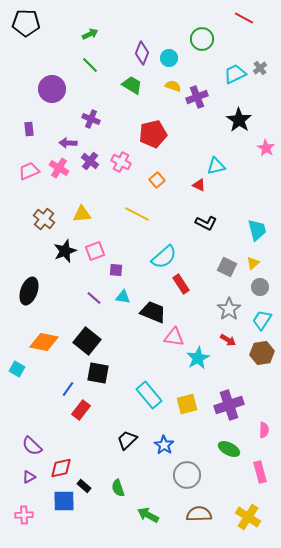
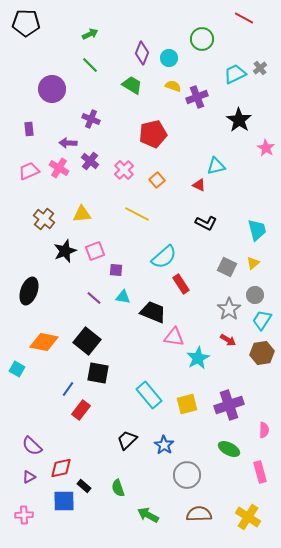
pink cross at (121, 162): moved 3 px right, 8 px down; rotated 18 degrees clockwise
gray circle at (260, 287): moved 5 px left, 8 px down
